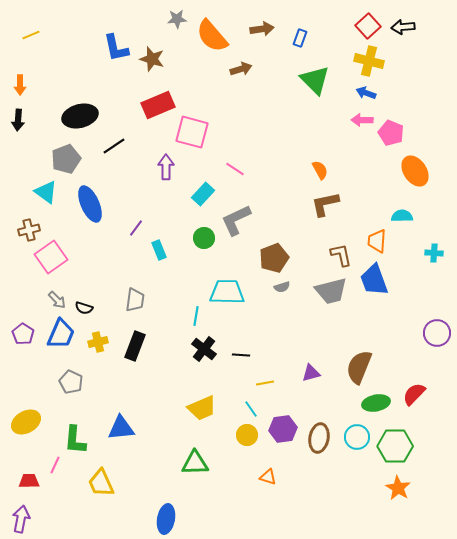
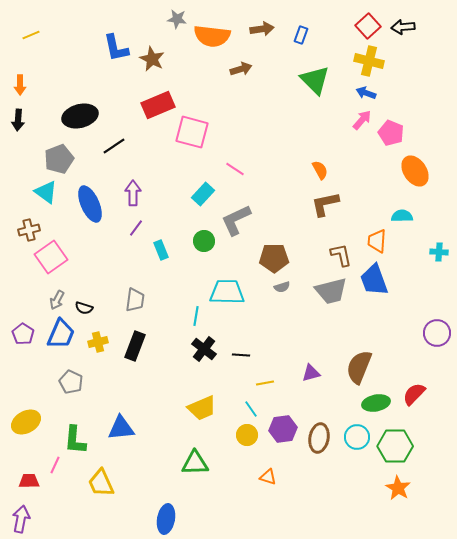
gray star at (177, 19): rotated 12 degrees clockwise
orange semicircle at (212, 36): rotated 42 degrees counterclockwise
blue rectangle at (300, 38): moved 1 px right, 3 px up
brown star at (152, 59): rotated 10 degrees clockwise
pink arrow at (362, 120): rotated 130 degrees clockwise
gray pentagon at (66, 159): moved 7 px left
purple arrow at (166, 167): moved 33 px left, 26 px down
green circle at (204, 238): moved 3 px down
cyan rectangle at (159, 250): moved 2 px right
cyan cross at (434, 253): moved 5 px right, 1 px up
brown pentagon at (274, 258): rotated 20 degrees clockwise
gray arrow at (57, 300): rotated 72 degrees clockwise
